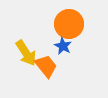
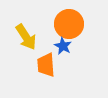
yellow arrow: moved 16 px up
orange trapezoid: moved 1 px up; rotated 145 degrees counterclockwise
